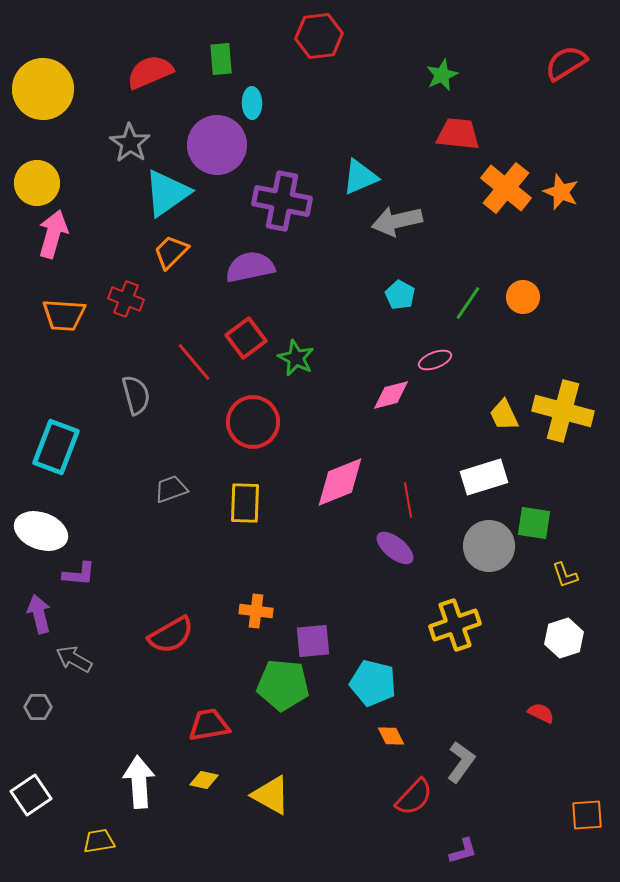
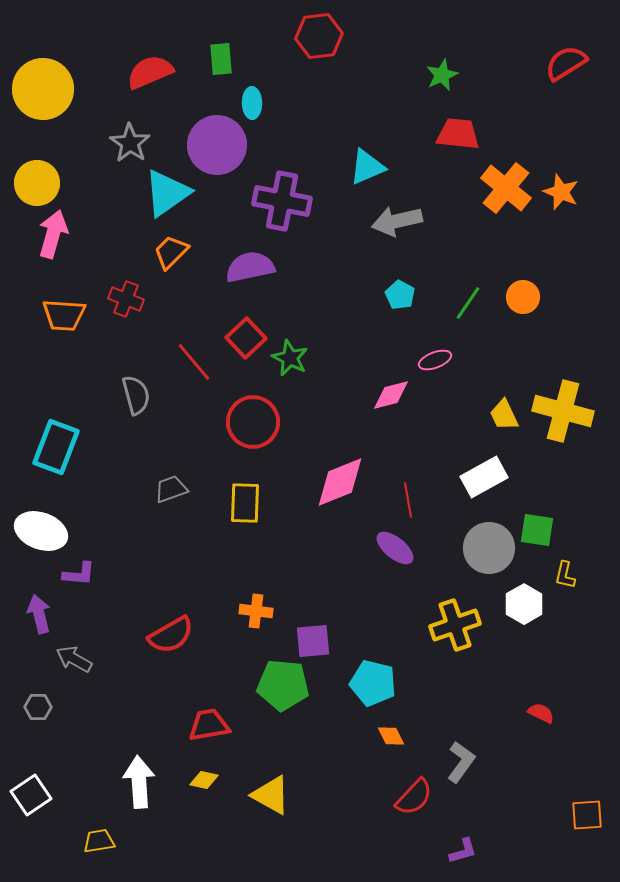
cyan triangle at (360, 177): moved 7 px right, 10 px up
red square at (246, 338): rotated 6 degrees counterclockwise
green star at (296, 358): moved 6 px left
white rectangle at (484, 477): rotated 12 degrees counterclockwise
green square at (534, 523): moved 3 px right, 7 px down
gray circle at (489, 546): moved 2 px down
yellow L-shape at (565, 575): rotated 32 degrees clockwise
white hexagon at (564, 638): moved 40 px left, 34 px up; rotated 12 degrees counterclockwise
